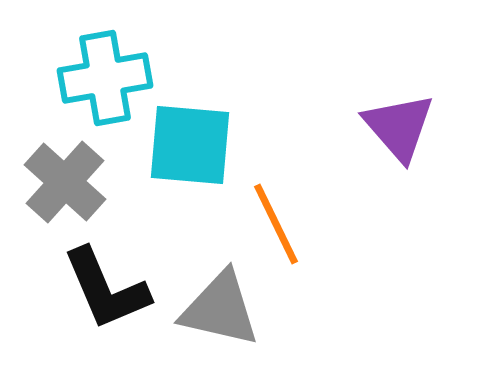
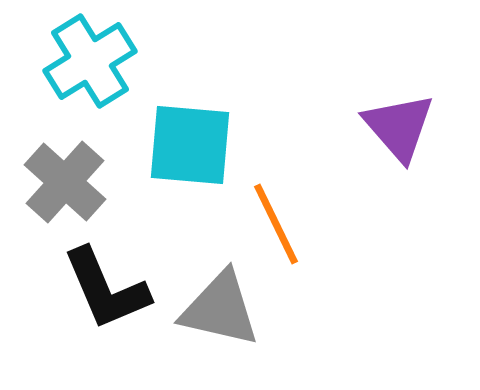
cyan cross: moved 15 px left, 17 px up; rotated 22 degrees counterclockwise
